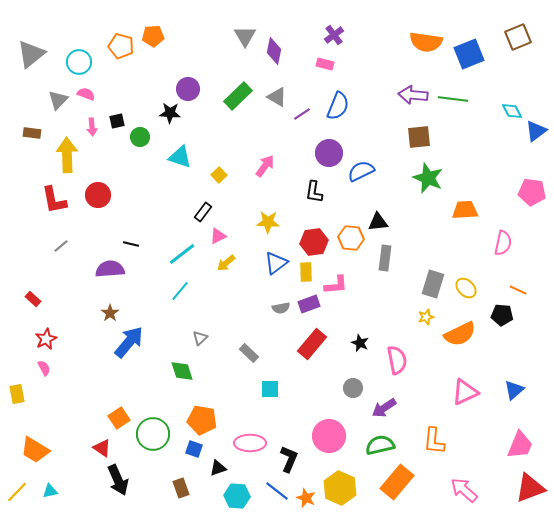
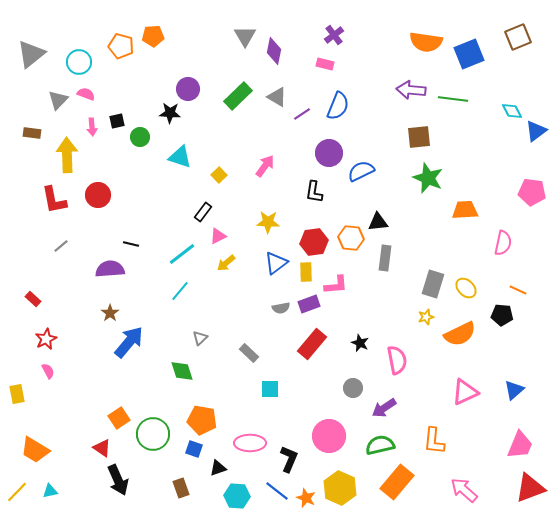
purple arrow at (413, 95): moved 2 px left, 5 px up
pink semicircle at (44, 368): moved 4 px right, 3 px down
